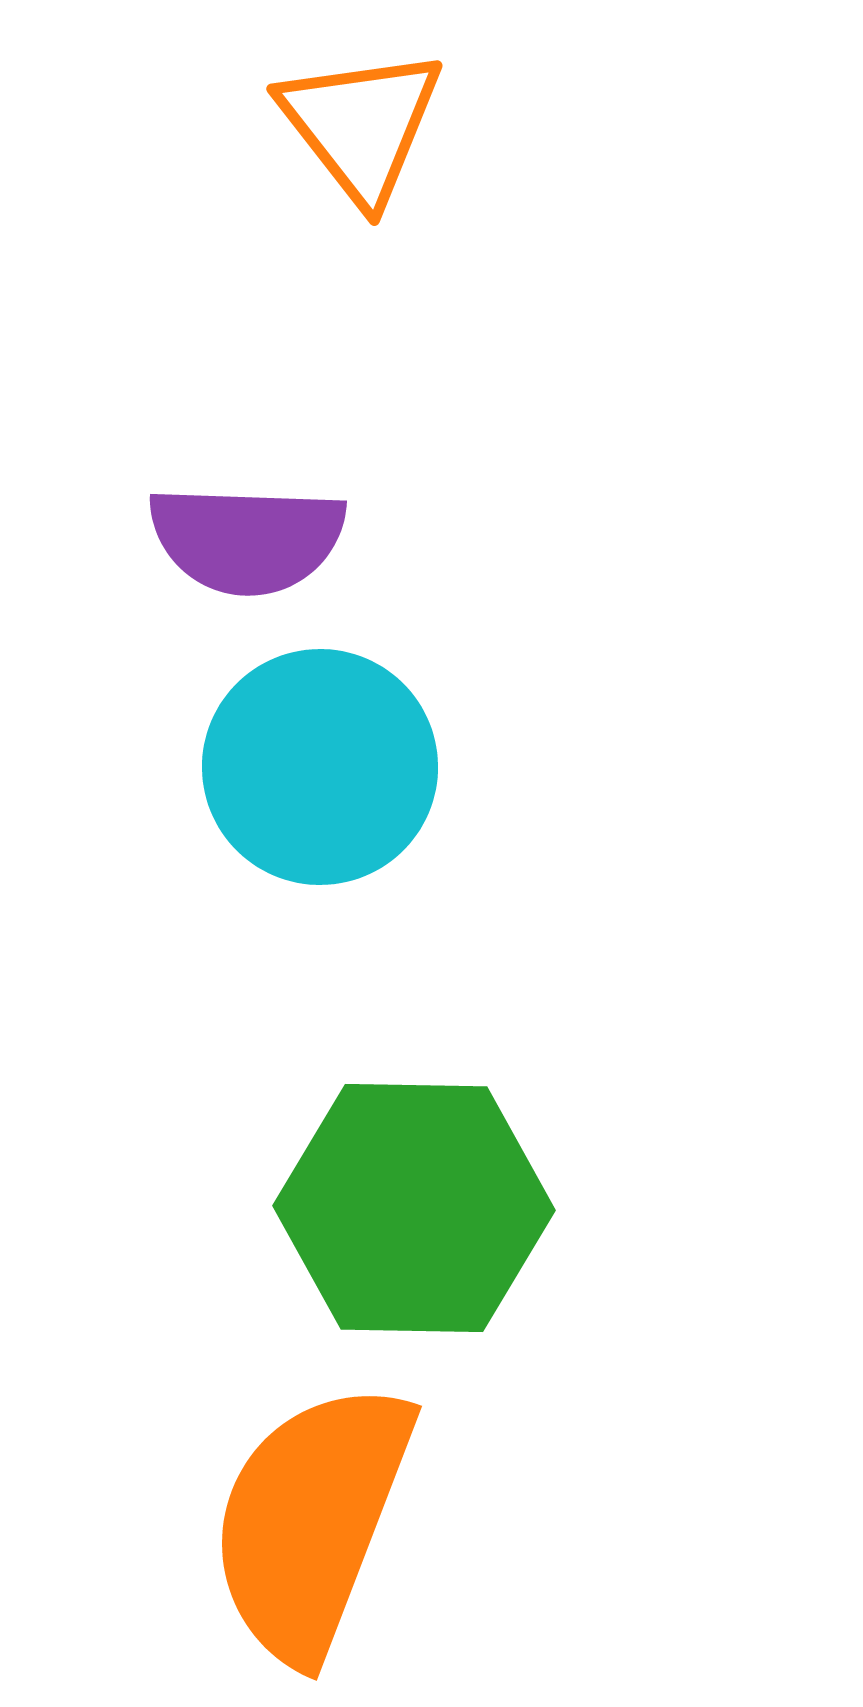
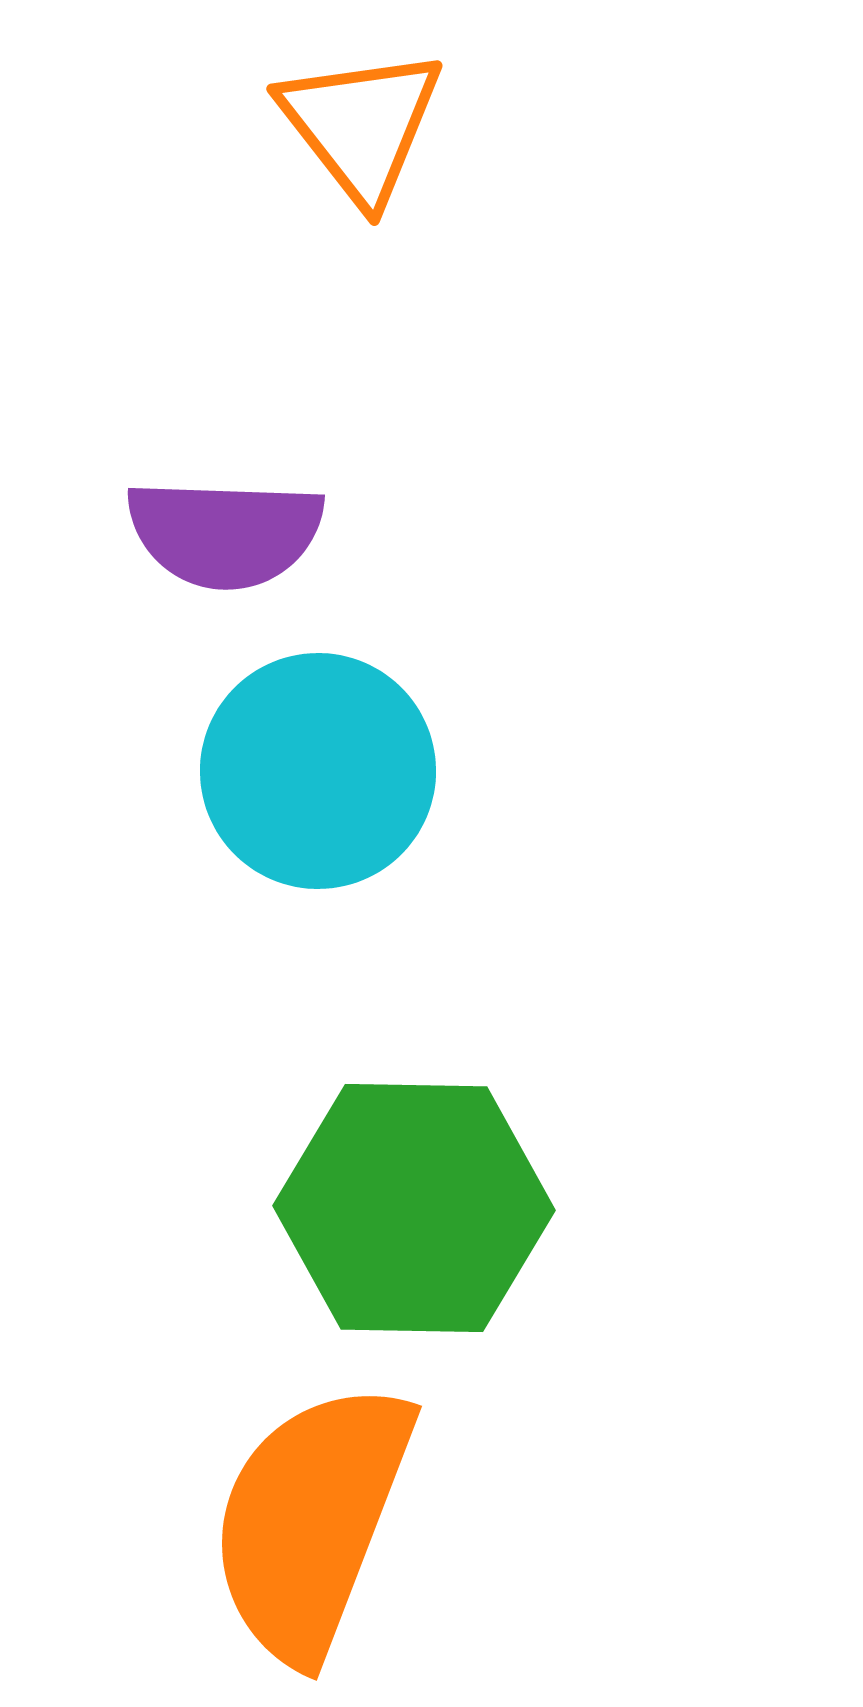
purple semicircle: moved 22 px left, 6 px up
cyan circle: moved 2 px left, 4 px down
